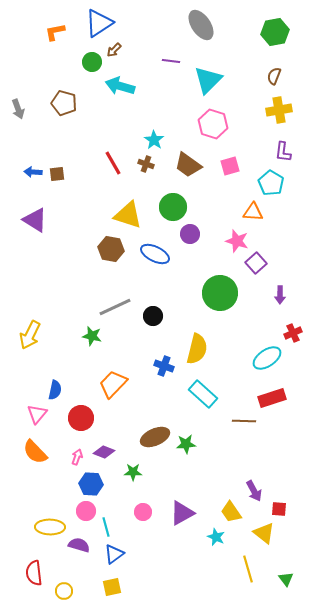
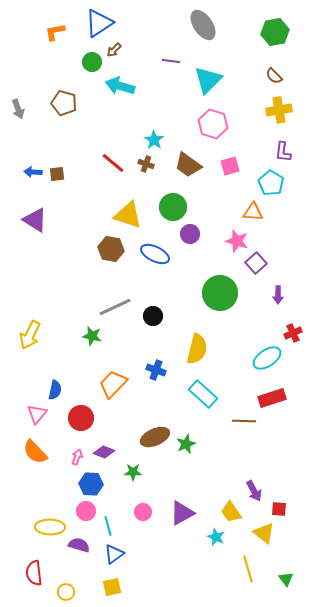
gray ellipse at (201, 25): moved 2 px right
brown semicircle at (274, 76): rotated 66 degrees counterclockwise
red line at (113, 163): rotated 20 degrees counterclockwise
purple arrow at (280, 295): moved 2 px left
blue cross at (164, 366): moved 8 px left, 4 px down
green star at (186, 444): rotated 18 degrees counterclockwise
cyan line at (106, 527): moved 2 px right, 1 px up
yellow circle at (64, 591): moved 2 px right, 1 px down
